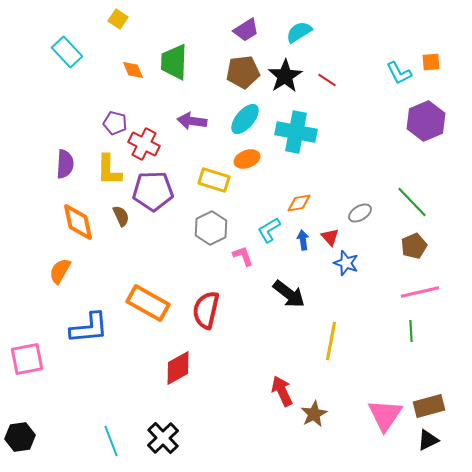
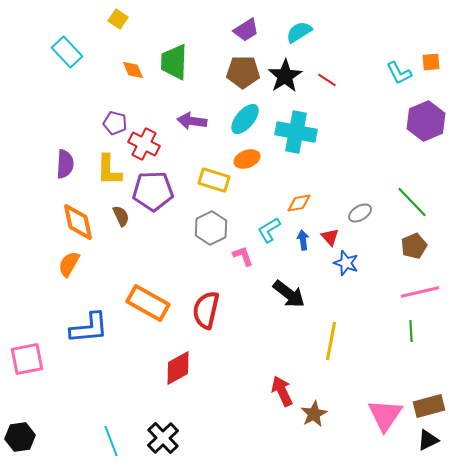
brown pentagon at (243, 72): rotated 8 degrees clockwise
orange semicircle at (60, 271): moved 9 px right, 7 px up
